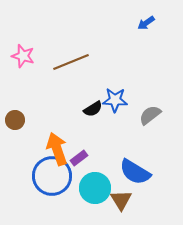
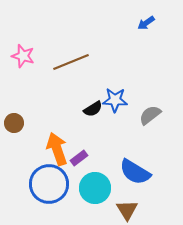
brown circle: moved 1 px left, 3 px down
blue circle: moved 3 px left, 8 px down
brown triangle: moved 6 px right, 10 px down
